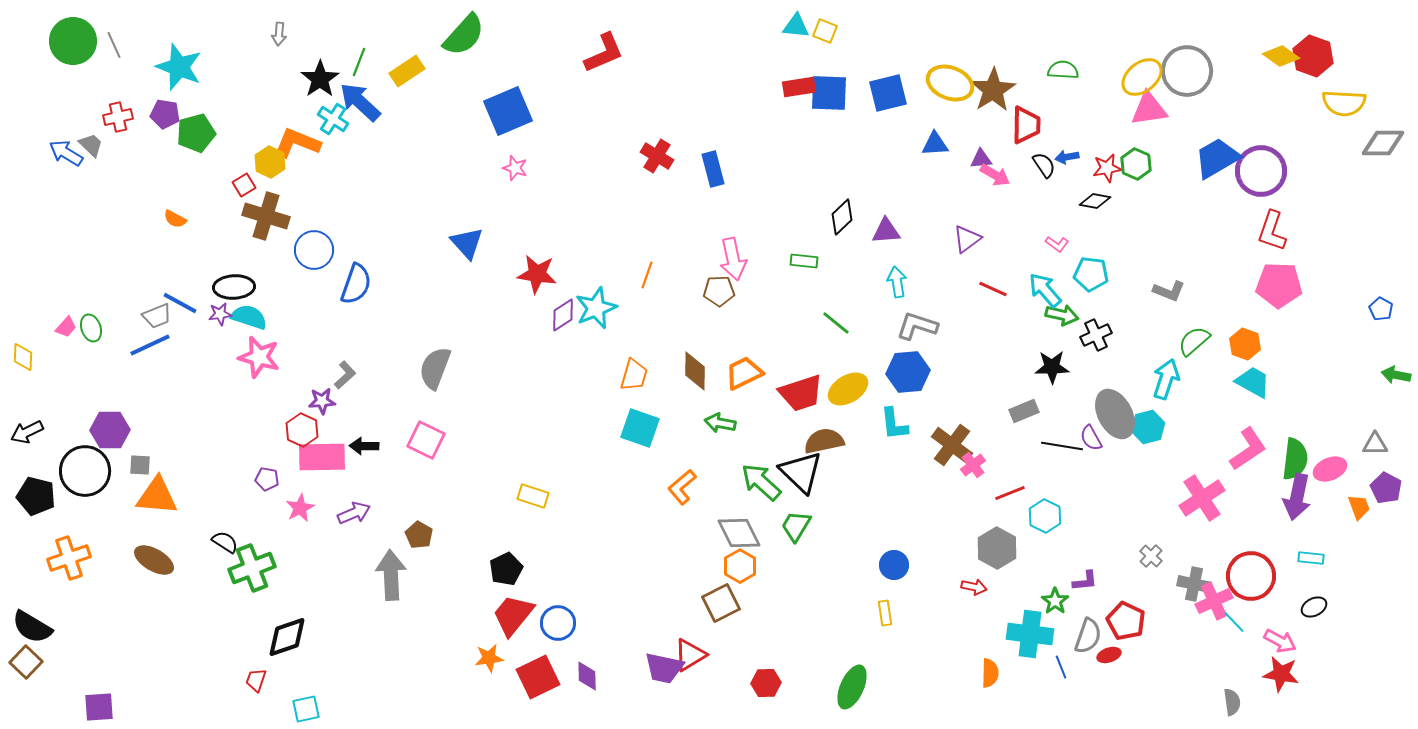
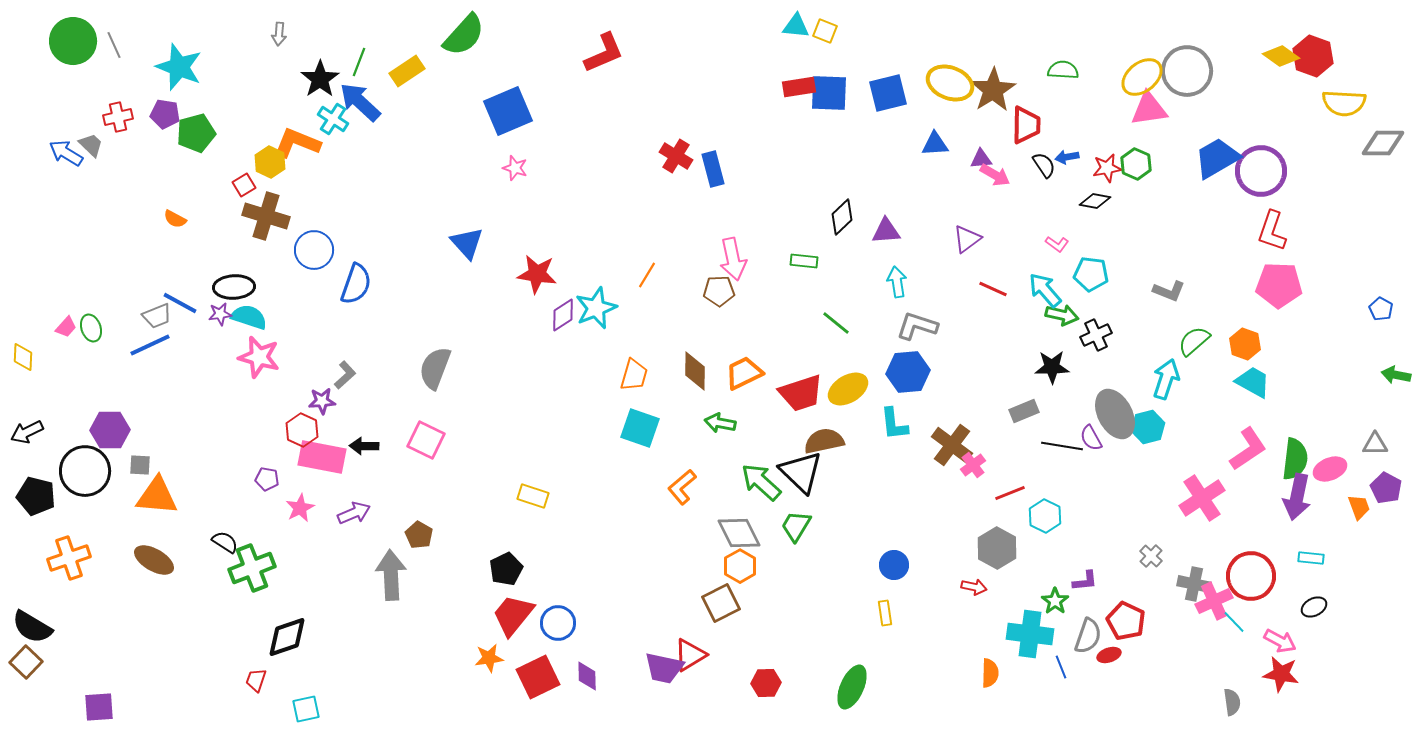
red cross at (657, 156): moved 19 px right
orange line at (647, 275): rotated 12 degrees clockwise
pink rectangle at (322, 457): rotated 12 degrees clockwise
